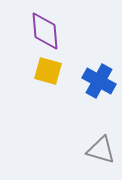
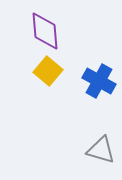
yellow square: rotated 24 degrees clockwise
